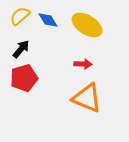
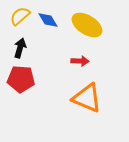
black arrow: moved 1 px left, 1 px up; rotated 24 degrees counterclockwise
red arrow: moved 3 px left, 3 px up
red pentagon: moved 3 px left, 1 px down; rotated 20 degrees clockwise
